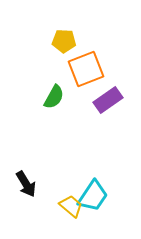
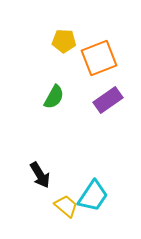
orange square: moved 13 px right, 11 px up
black arrow: moved 14 px right, 9 px up
yellow trapezoid: moved 5 px left
